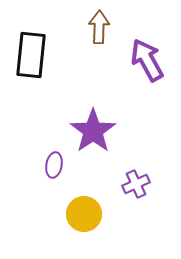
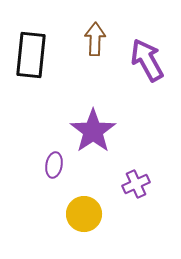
brown arrow: moved 4 px left, 12 px down
